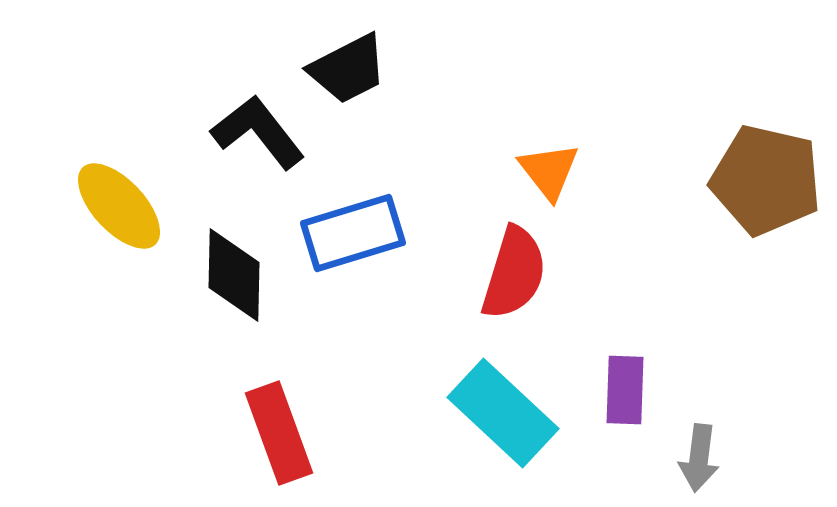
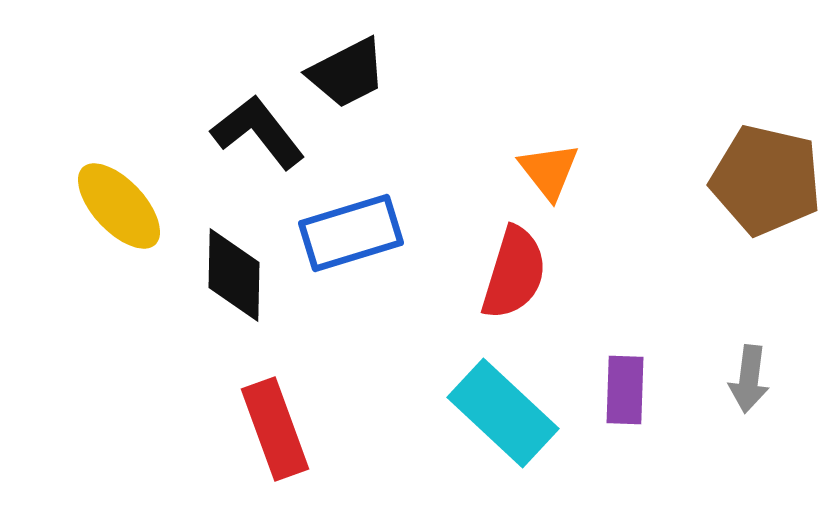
black trapezoid: moved 1 px left, 4 px down
blue rectangle: moved 2 px left
red rectangle: moved 4 px left, 4 px up
gray arrow: moved 50 px right, 79 px up
